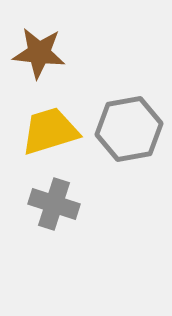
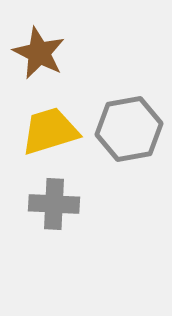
brown star: rotated 20 degrees clockwise
gray cross: rotated 15 degrees counterclockwise
